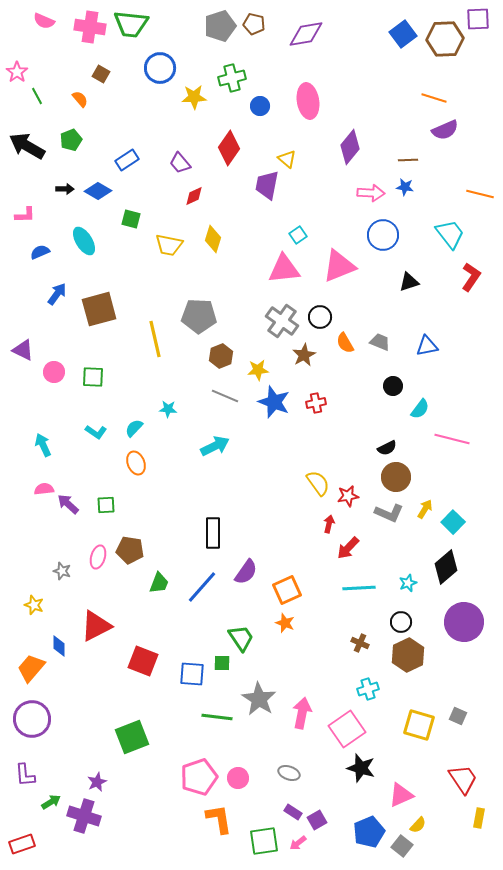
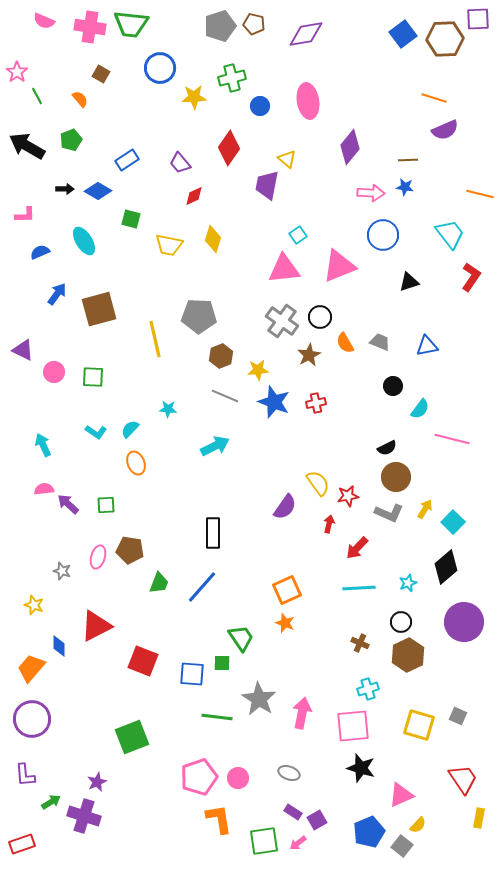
brown star at (304, 355): moved 5 px right
cyan semicircle at (134, 428): moved 4 px left, 1 px down
red arrow at (348, 548): moved 9 px right
purple semicircle at (246, 572): moved 39 px right, 65 px up
pink square at (347, 729): moved 6 px right, 3 px up; rotated 30 degrees clockwise
